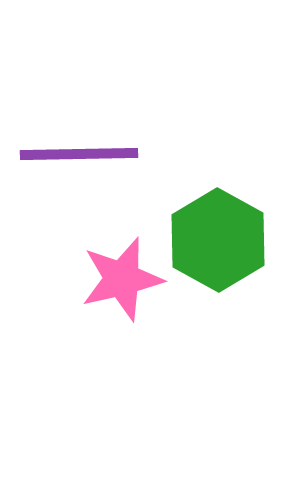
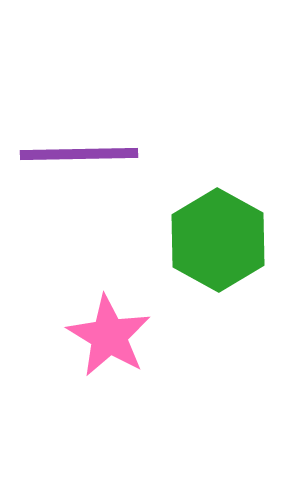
pink star: moved 13 px left, 57 px down; rotated 28 degrees counterclockwise
